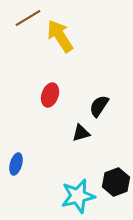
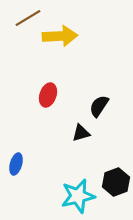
yellow arrow: rotated 120 degrees clockwise
red ellipse: moved 2 px left
